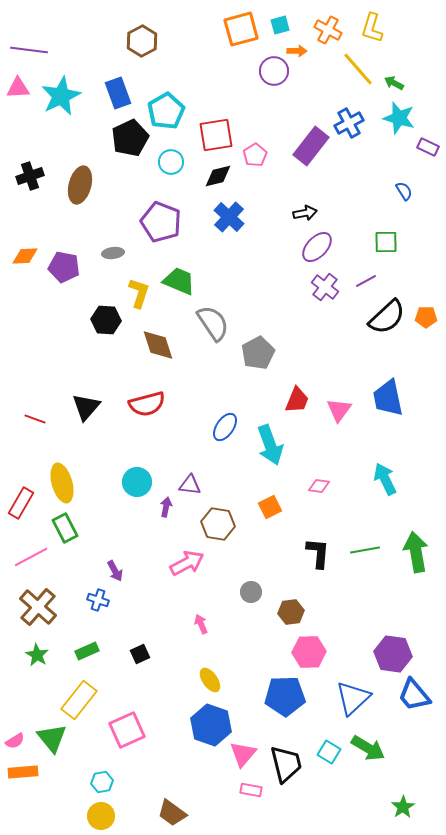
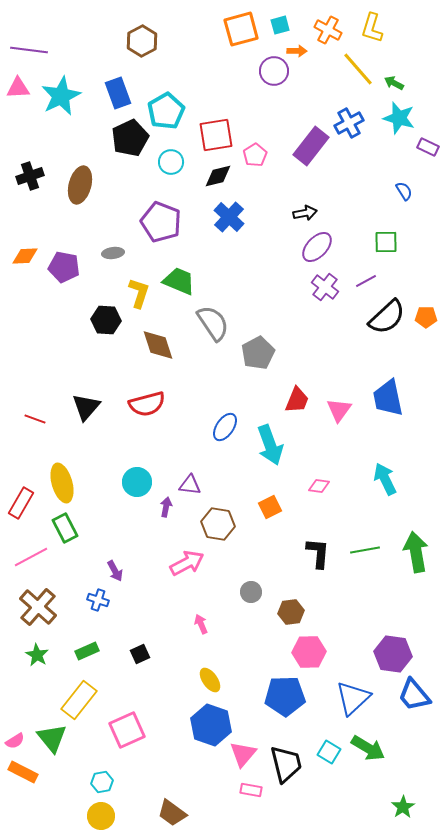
orange rectangle at (23, 772): rotated 32 degrees clockwise
